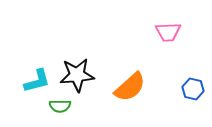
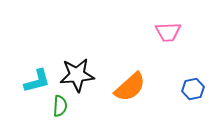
blue hexagon: rotated 25 degrees counterclockwise
green semicircle: rotated 85 degrees counterclockwise
